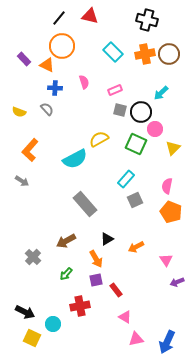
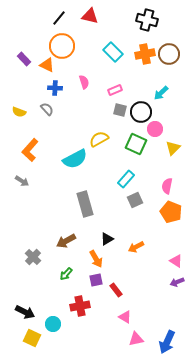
gray rectangle at (85, 204): rotated 25 degrees clockwise
pink triangle at (166, 260): moved 10 px right, 1 px down; rotated 24 degrees counterclockwise
